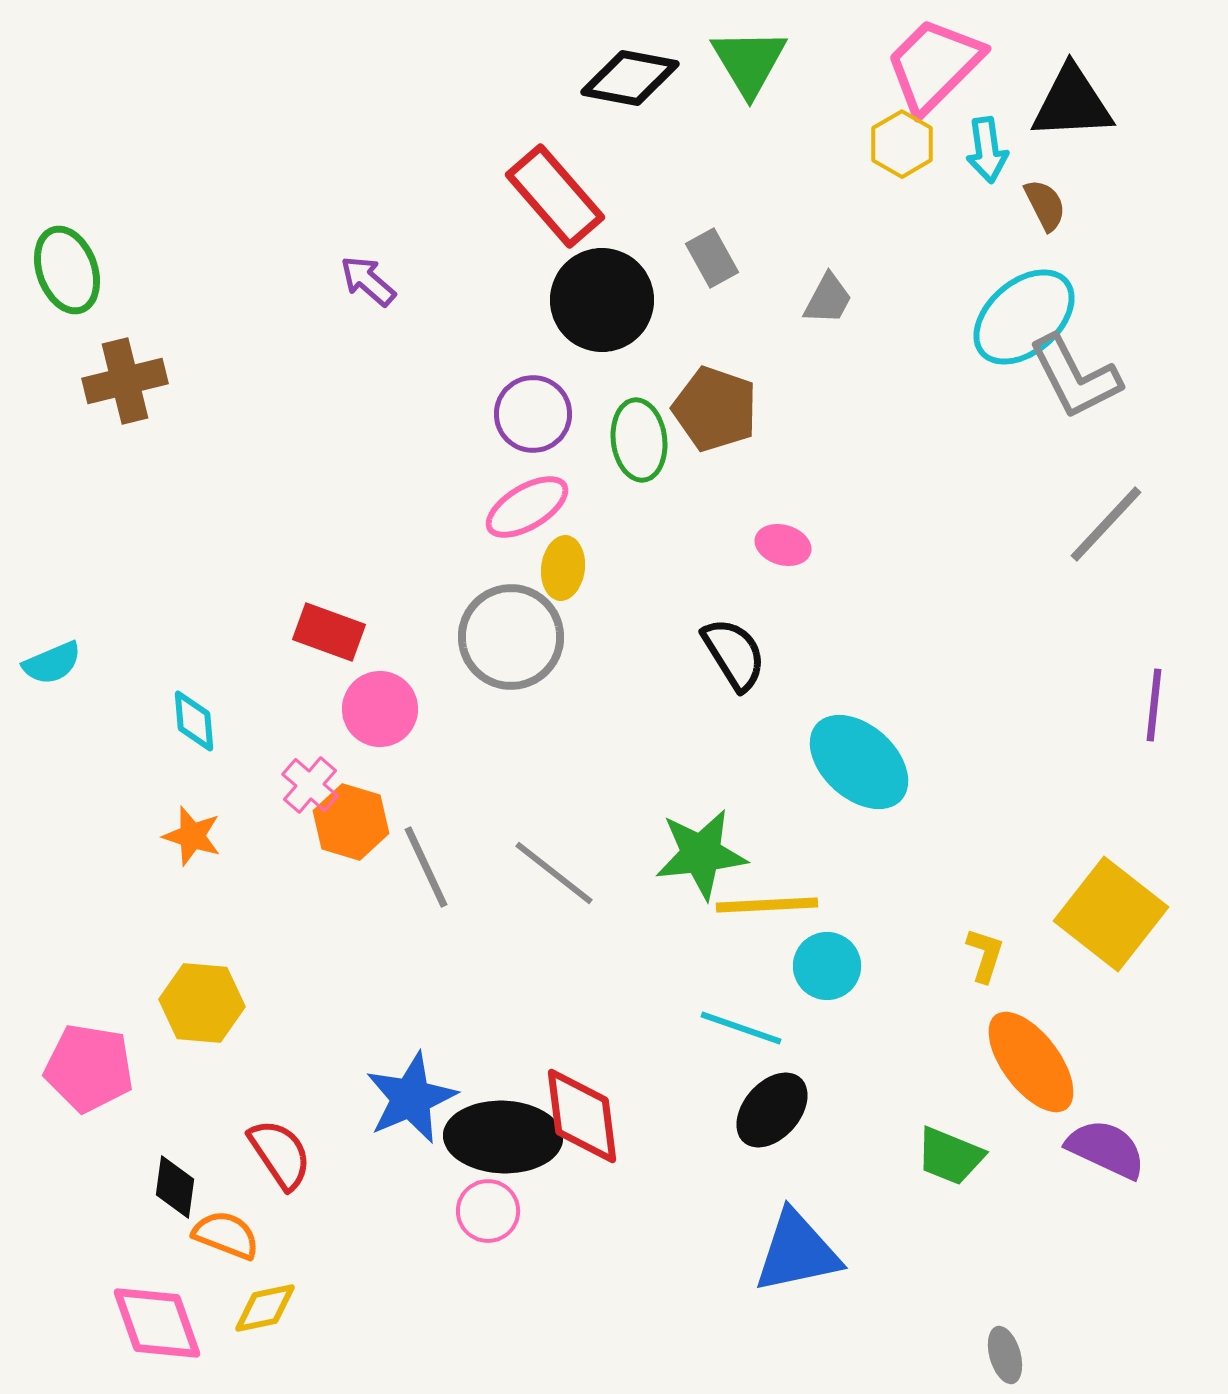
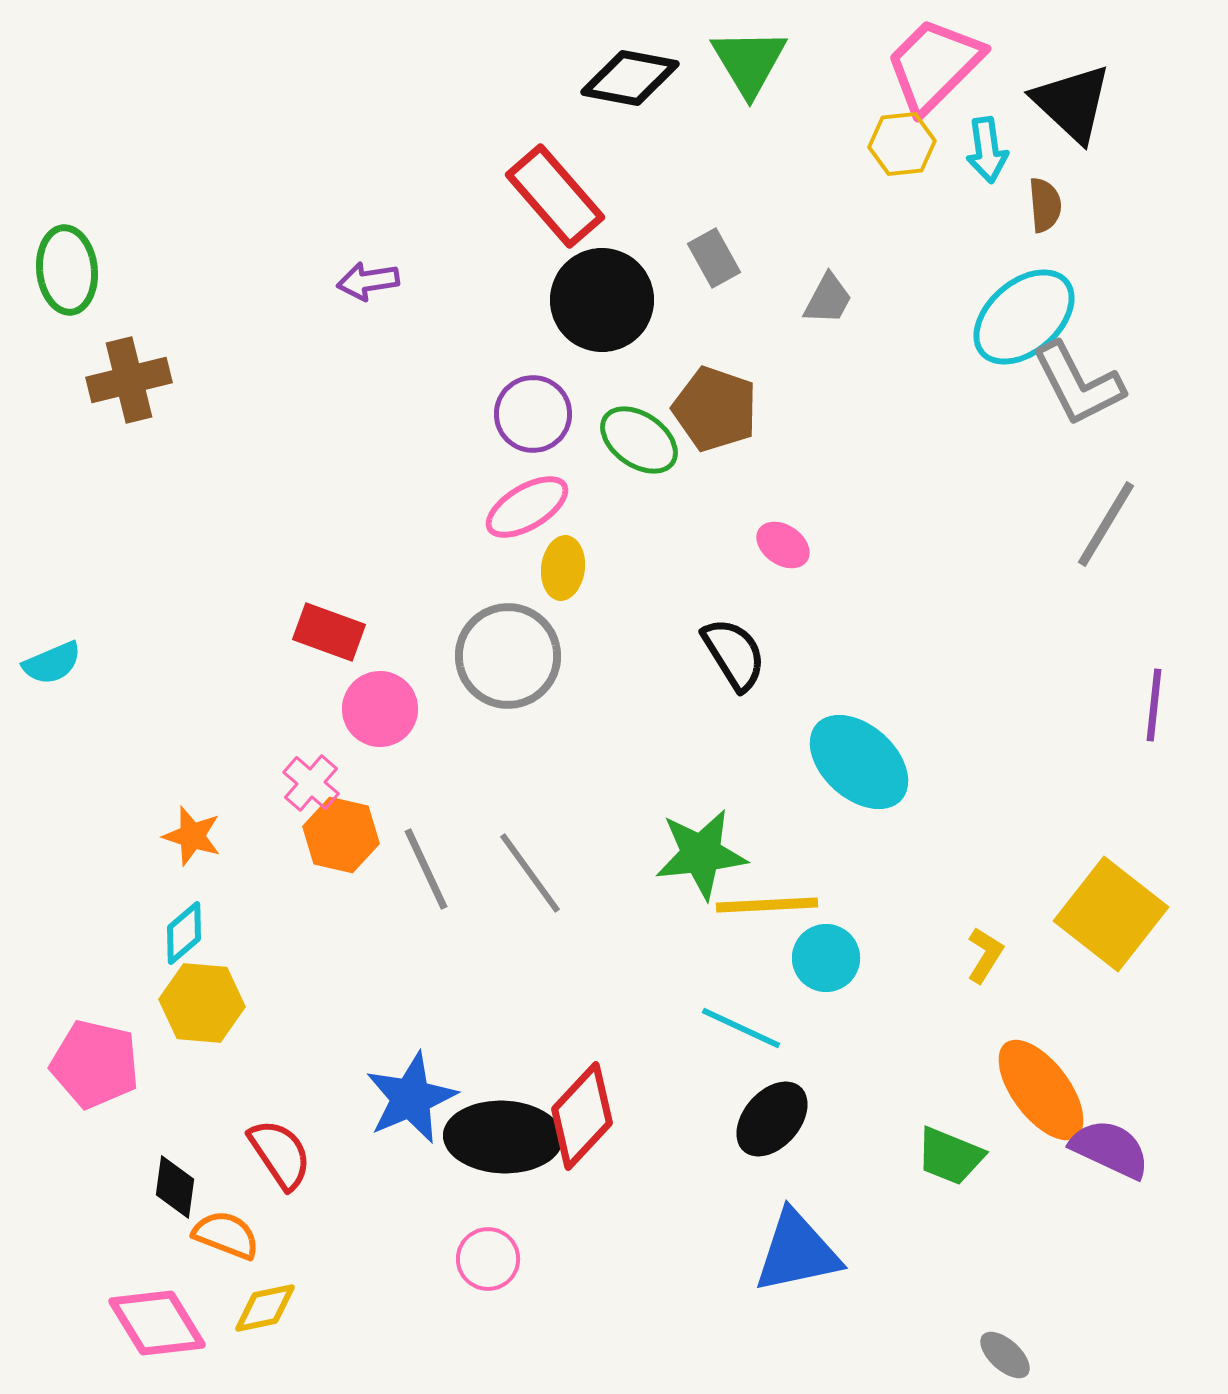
black triangle at (1072, 103): rotated 46 degrees clockwise
yellow hexagon at (902, 144): rotated 24 degrees clockwise
brown semicircle at (1045, 205): rotated 22 degrees clockwise
gray rectangle at (712, 258): moved 2 px right
green ellipse at (67, 270): rotated 14 degrees clockwise
purple arrow at (368, 281): rotated 50 degrees counterclockwise
gray L-shape at (1075, 377): moved 3 px right, 7 px down
brown cross at (125, 381): moved 4 px right, 1 px up
green ellipse at (639, 440): rotated 48 degrees counterclockwise
gray line at (1106, 524): rotated 12 degrees counterclockwise
pink ellipse at (783, 545): rotated 18 degrees clockwise
gray circle at (511, 637): moved 3 px left, 19 px down
cyan diamond at (194, 721): moved 10 px left, 212 px down; rotated 54 degrees clockwise
pink cross at (310, 785): moved 1 px right, 2 px up
orange hexagon at (351, 822): moved 10 px left, 13 px down; rotated 4 degrees counterclockwise
gray line at (426, 867): moved 2 px down
gray line at (554, 873): moved 24 px left; rotated 16 degrees clockwise
yellow L-shape at (985, 955): rotated 14 degrees clockwise
cyan circle at (827, 966): moved 1 px left, 8 px up
cyan line at (741, 1028): rotated 6 degrees clockwise
orange ellipse at (1031, 1062): moved 10 px right, 28 px down
pink pentagon at (89, 1068): moved 6 px right, 4 px up; rotated 4 degrees clockwise
black ellipse at (772, 1110): moved 9 px down
red diamond at (582, 1116): rotated 50 degrees clockwise
purple semicircle at (1106, 1149): moved 4 px right
pink circle at (488, 1211): moved 48 px down
pink diamond at (157, 1323): rotated 12 degrees counterclockwise
gray ellipse at (1005, 1355): rotated 32 degrees counterclockwise
